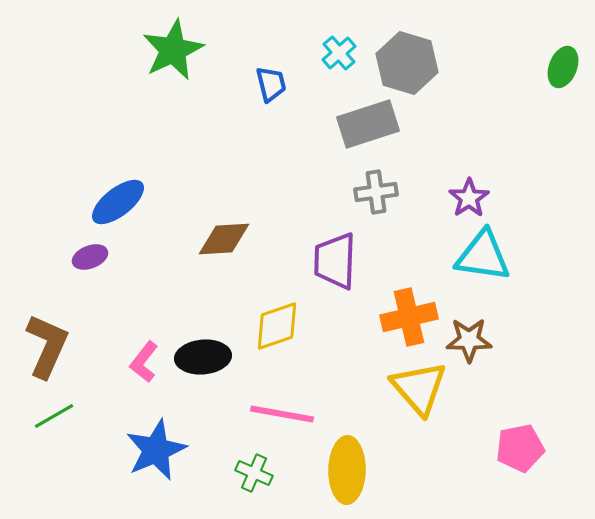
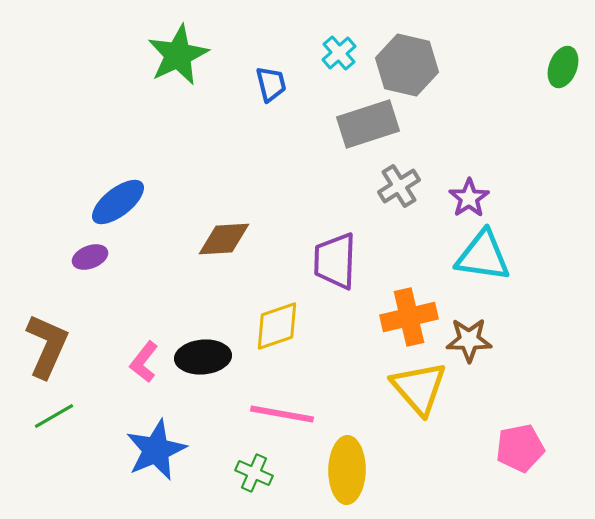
green star: moved 5 px right, 5 px down
gray hexagon: moved 2 px down; rotated 4 degrees counterclockwise
gray cross: moved 23 px right, 6 px up; rotated 24 degrees counterclockwise
